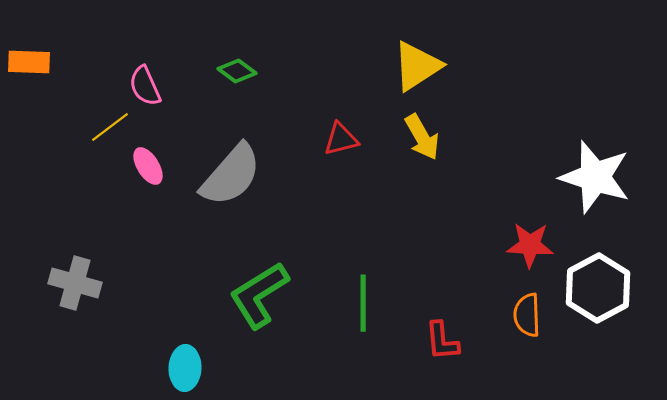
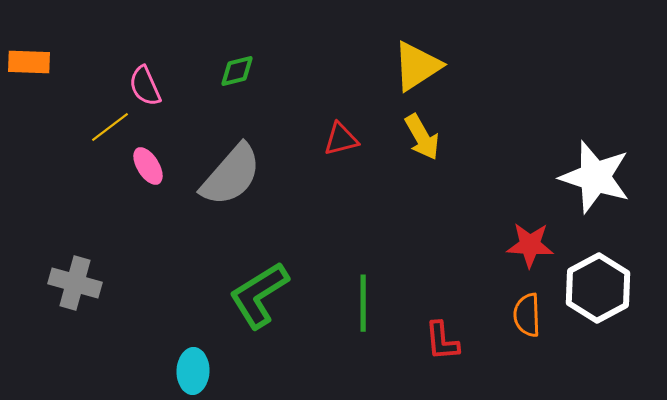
green diamond: rotated 51 degrees counterclockwise
cyan ellipse: moved 8 px right, 3 px down
